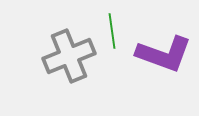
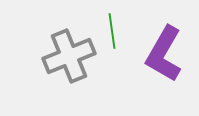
purple L-shape: rotated 100 degrees clockwise
